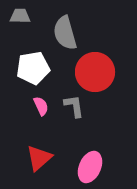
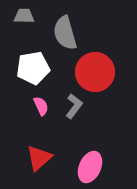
gray trapezoid: moved 4 px right
gray L-shape: rotated 45 degrees clockwise
